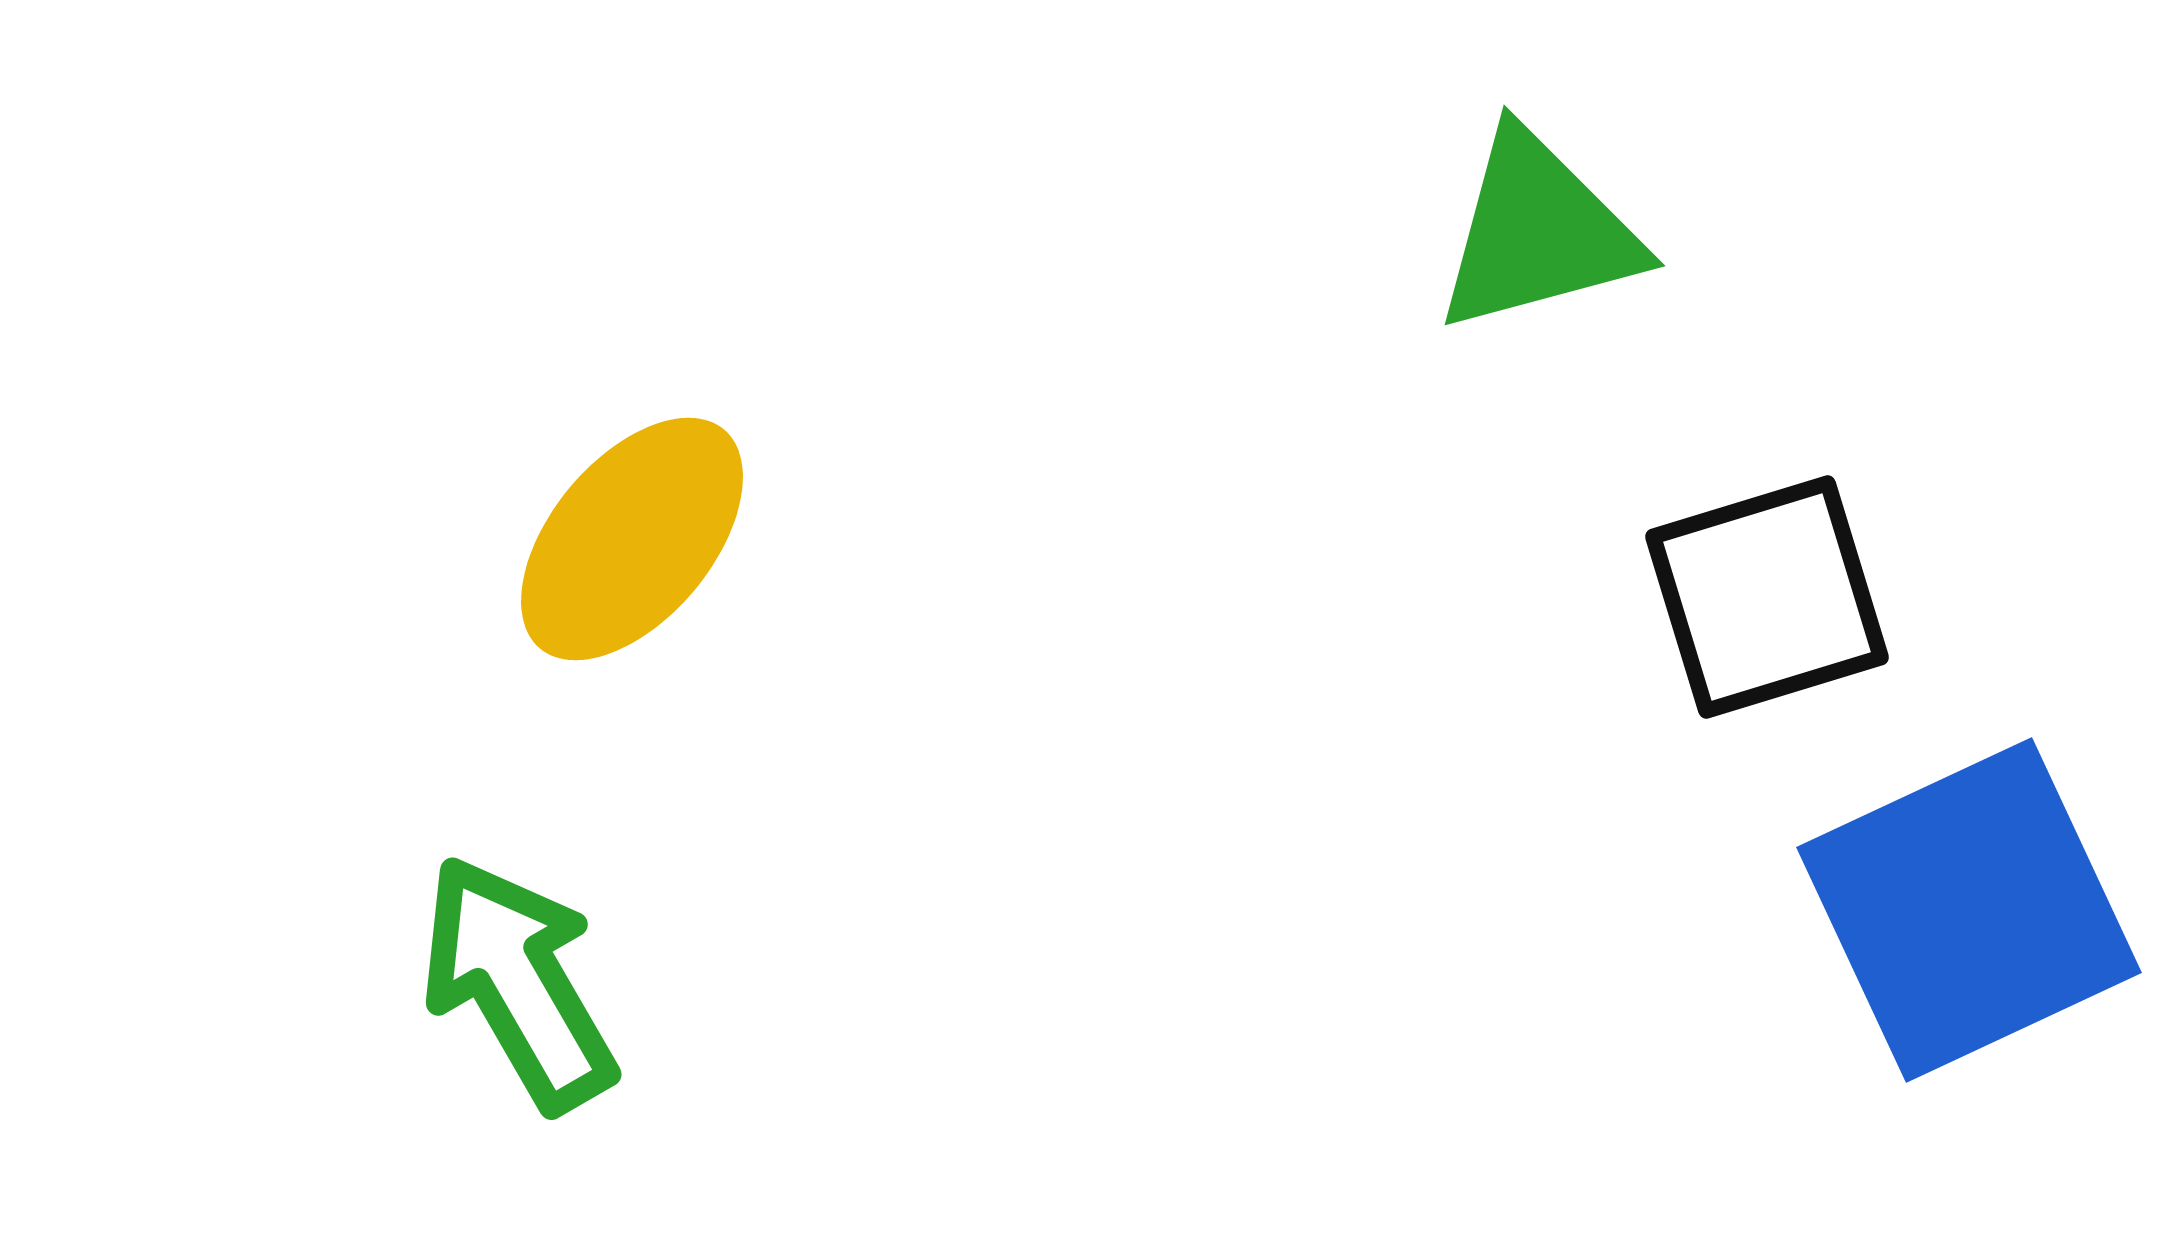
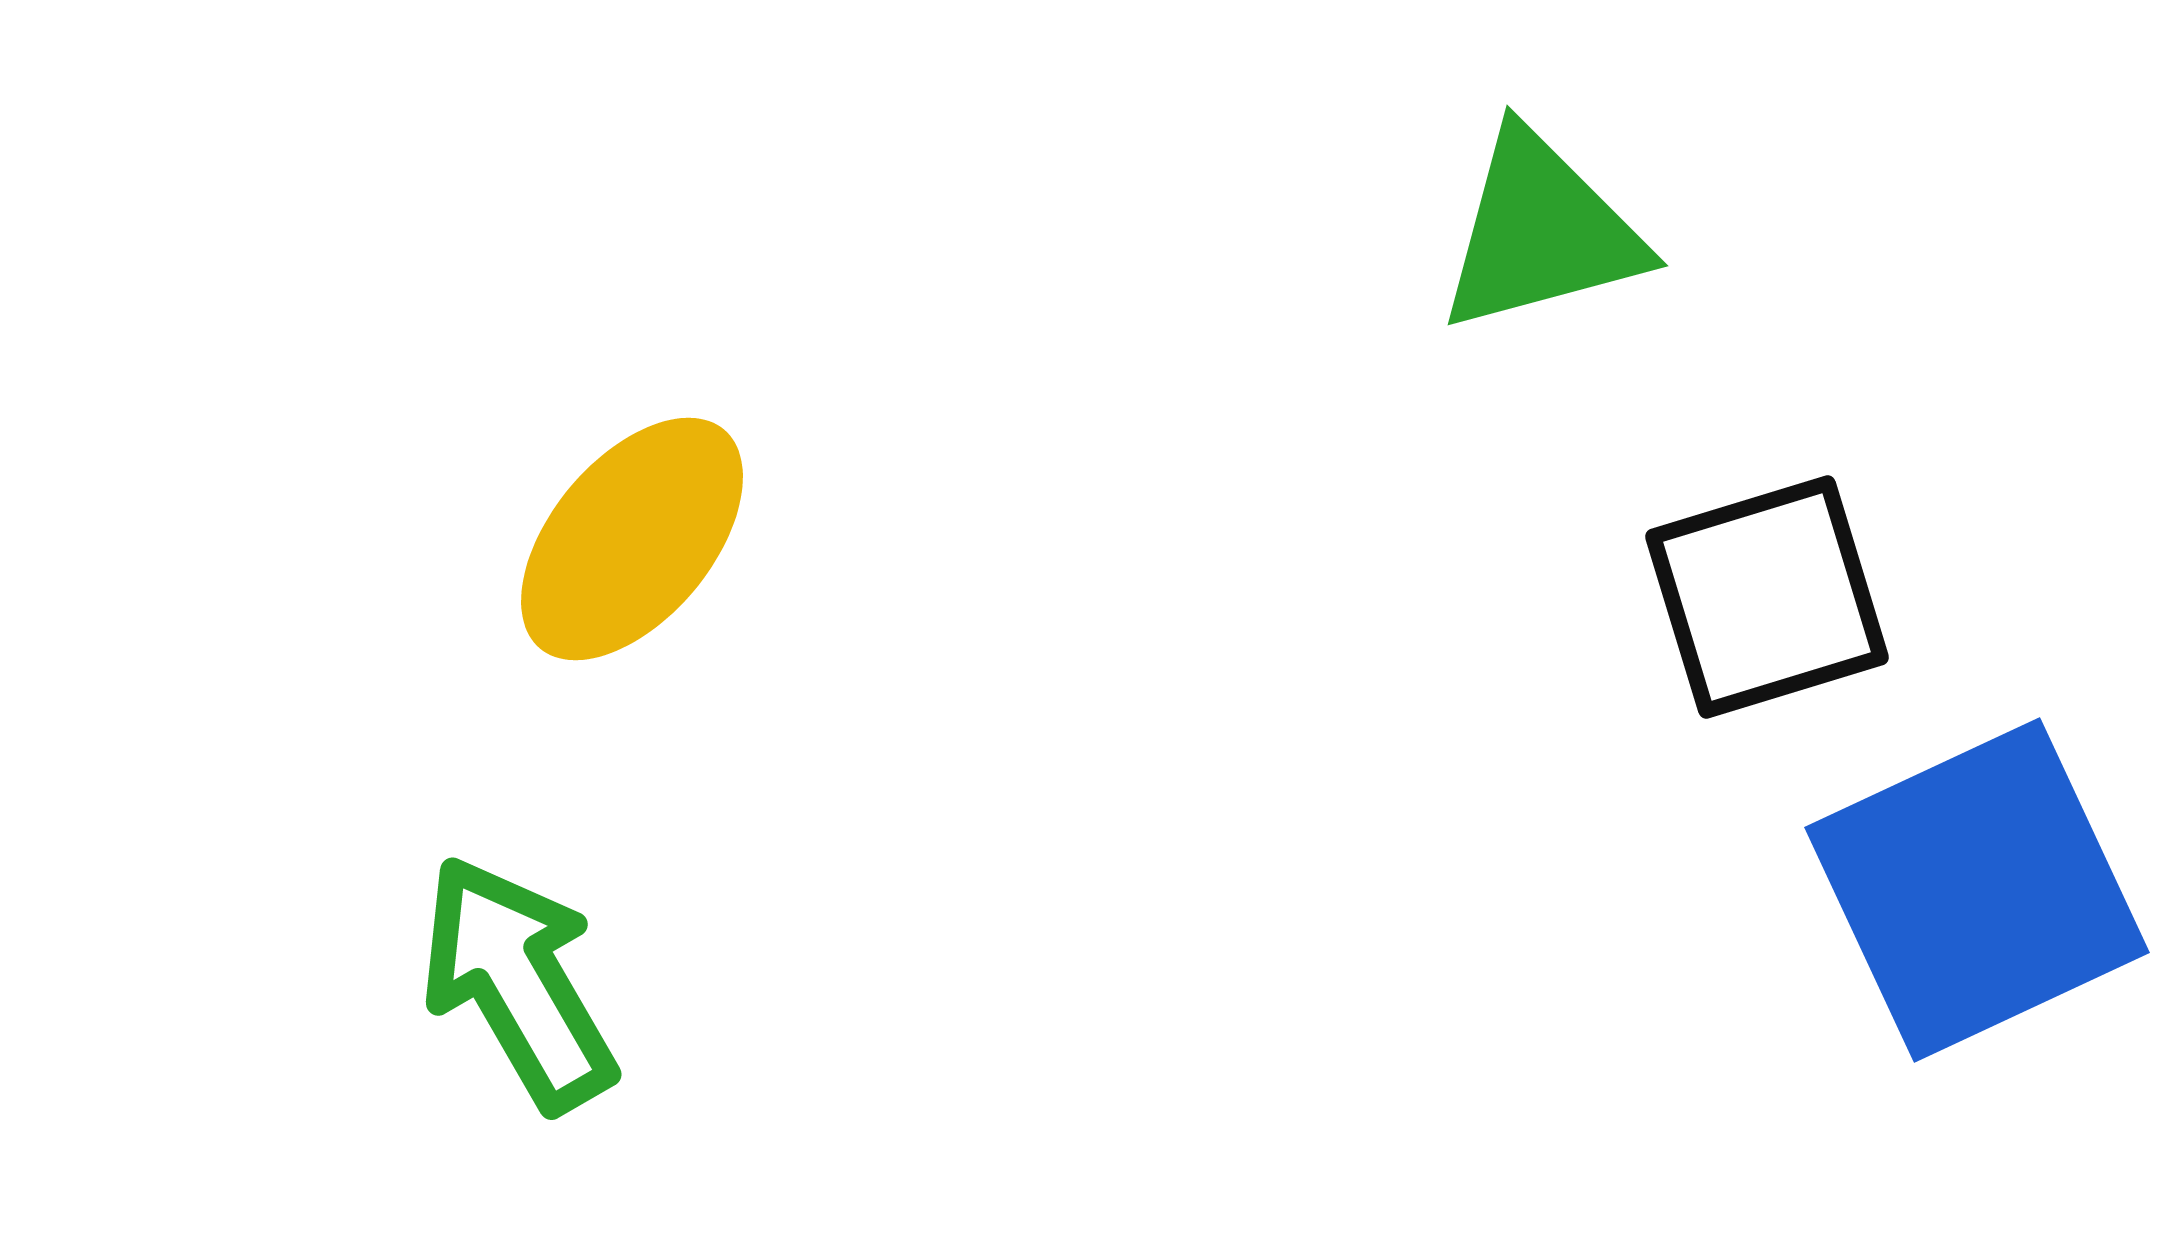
green triangle: moved 3 px right
blue square: moved 8 px right, 20 px up
